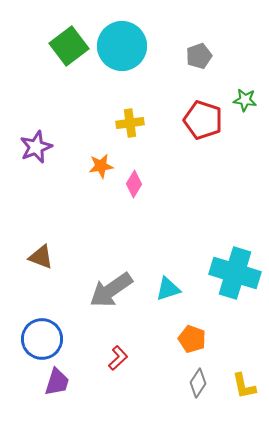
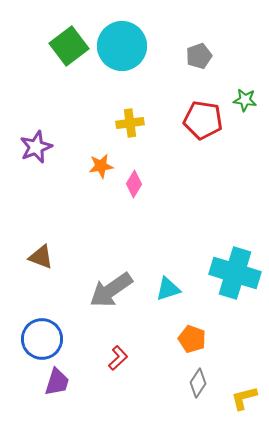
red pentagon: rotated 9 degrees counterclockwise
yellow L-shape: moved 12 px down; rotated 88 degrees clockwise
